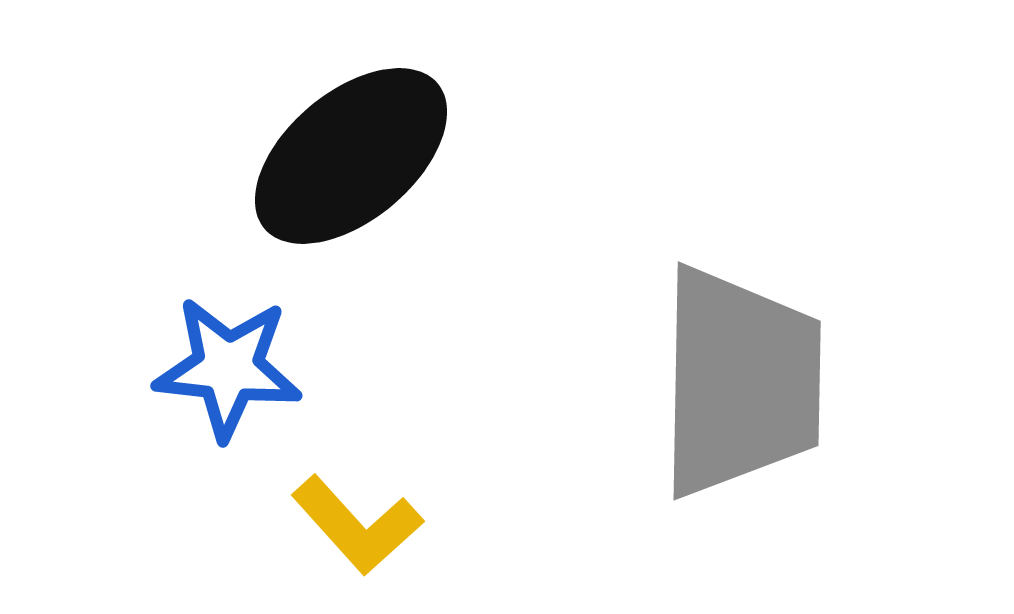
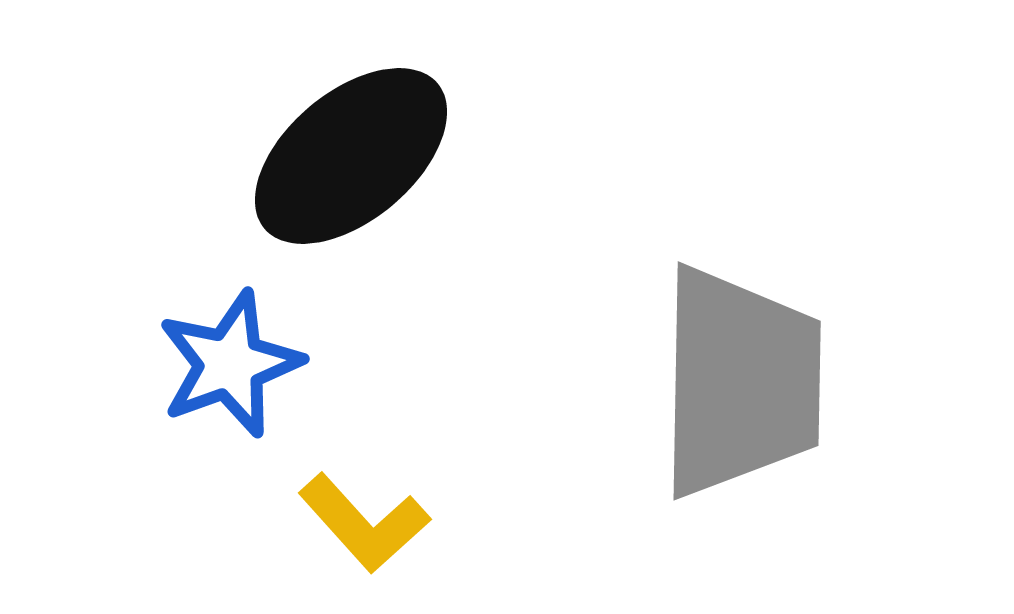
blue star: moved 2 px right, 4 px up; rotated 26 degrees counterclockwise
yellow L-shape: moved 7 px right, 2 px up
